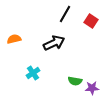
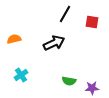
red square: moved 1 px right, 1 px down; rotated 24 degrees counterclockwise
cyan cross: moved 12 px left, 2 px down
green semicircle: moved 6 px left
